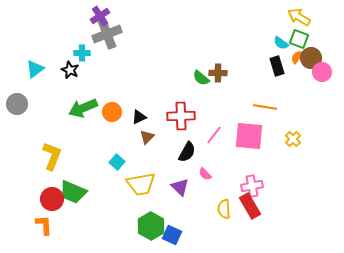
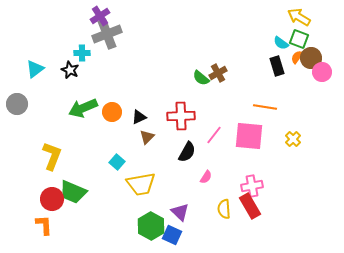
brown cross: rotated 30 degrees counterclockwise
pink semicircle: moved 1 px right, 3 px down; rotated 104 degrees counterclockwise
purple triangle: moved 25 px down
